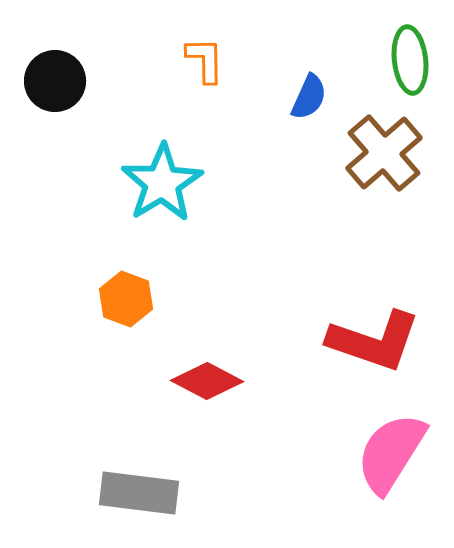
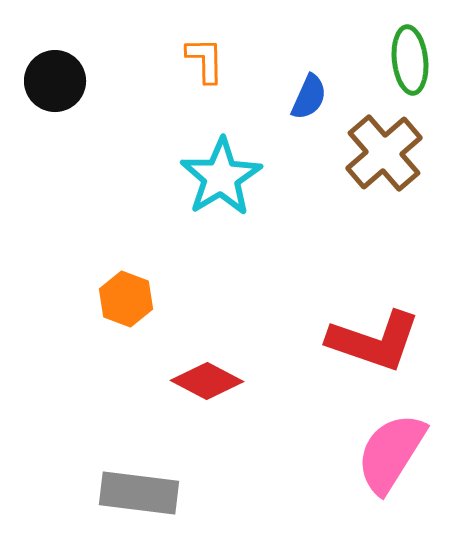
cyan star: moved 59 px right, 6 px up
